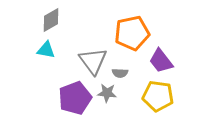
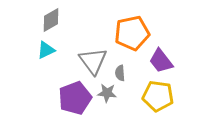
cyan triangle: rotated 36 degrees counterclockwise
gray semicircle: rotated 84 degrees clockwise
